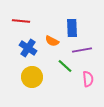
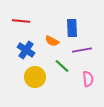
blue cross: moved 2 px left, 2 px down
green line: moved 3 px left
yellow circle: moved 3 px right
